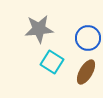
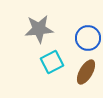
cyan square: rotated 30 degrees clockwise
